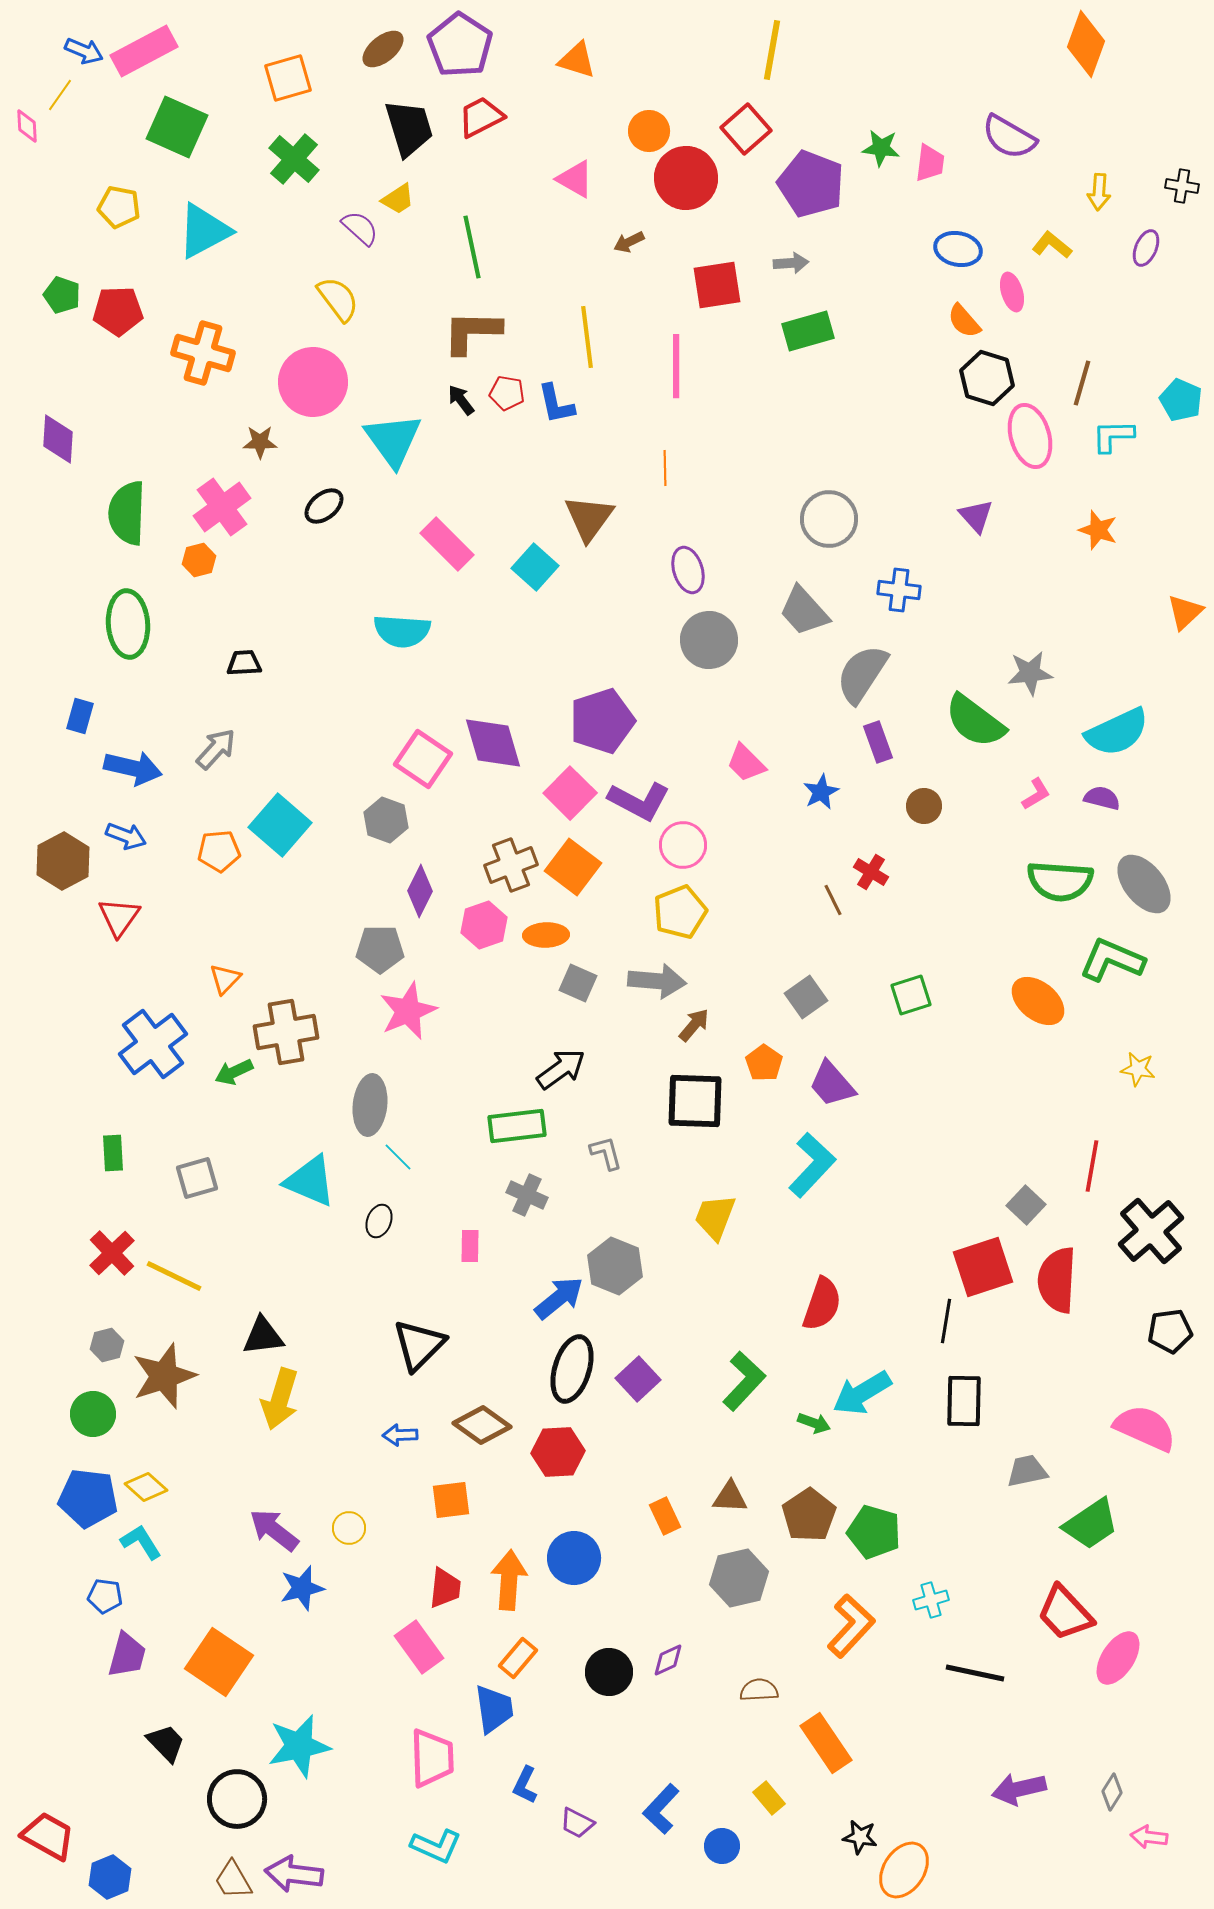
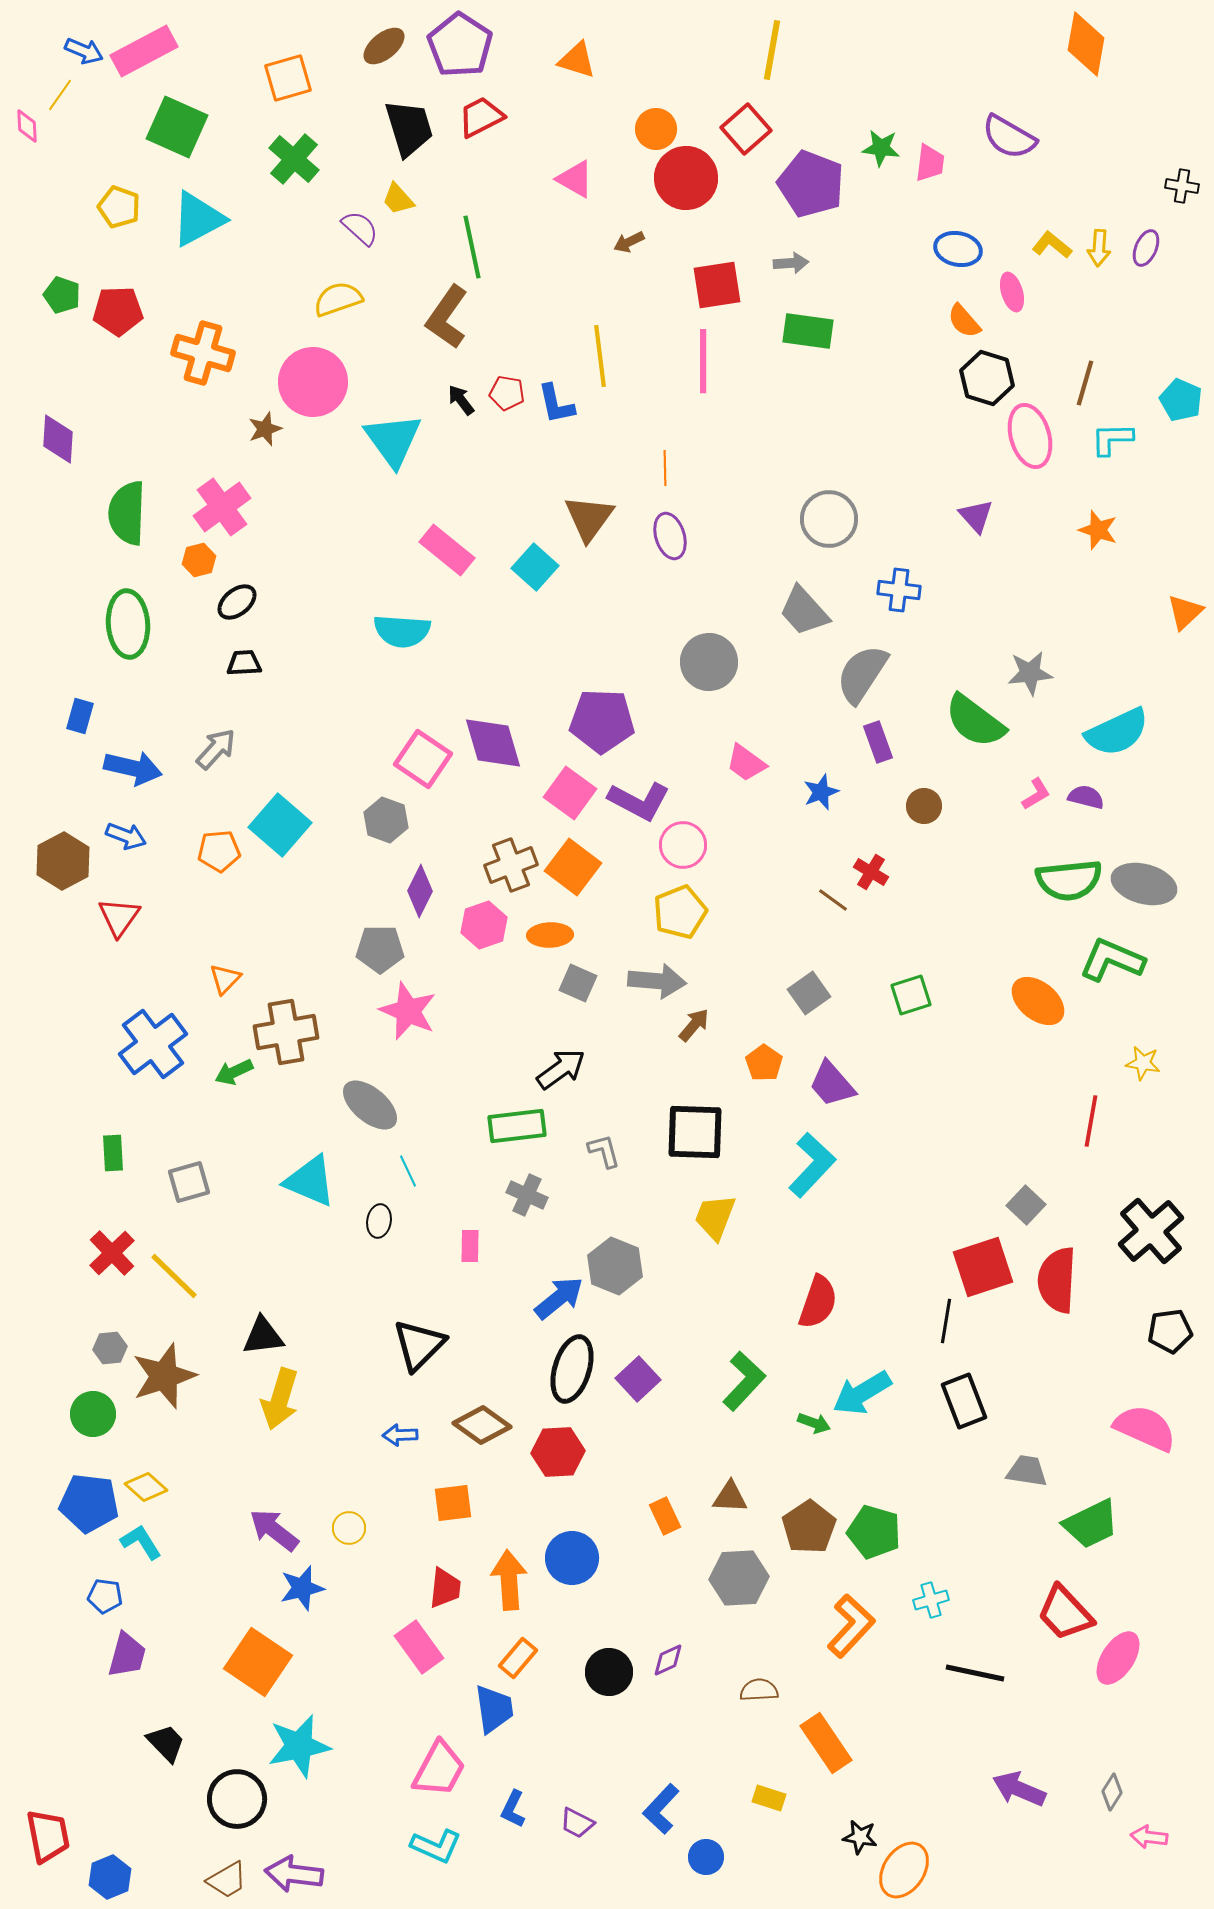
orange diamond at (1086, 44): rotated 10 degrees counterclockwise
brown ellipse at (383, 49): moved 1 px right, 3 px up
orange circle at (649, 131): moved 7 px right, 2 px up
yellow arrow at (1099, 192): moved 56 px down
yellow trapezoid at (398, 199): rotated 81 degrees clockwise
yellow pentagon at (119, 207): rotated 9 degrees clockwise
cyan triangle at (204, 231): moved 6 px left, 12 px up
yellow semicircle at (338, 299): rotated 72 degrees counterclockwise
green rectangle at (808, 331): rotated 24 degrees clockwise
brown L-shape at (472, 332): moved 25 px left, 15 px up; rotated 56 degrees counterclockwise
yellow line at (587, 337): moved 13 px right, 19 px down
pink line at (676, 366): moved 27 px right, 5 px up
brown line at (1082, 383): moved 3 px right
cyan L-shape at (1113, 436): moved 1 px left, 3 px down
brown star at (260, 442): moved 5 px right, 13 px up; rotated 20 degrees counterclockwise
black ellipse at (324, 506): moved 87 px left, 96 px down
pink rectangle at (447, 544): moved 6 px down; rotated 6 degrees counterclockwise
purple ellipse at (688, 570): moved 18 px left, 34 px up
gray circle at (709, 640): moved 22 px down
purple pentagon at (602, 721): rotated 20 degrees clockwise
pink trapezoid at (746, 763): rotated 9 degrees counterclockwise
blue star at (821, 792): rotated 6 degrees clockwise
pink square at (570, 793): rotated 9 degrees counterclockwise
purple semicircle at (1102, 798): moved 16 px left, 1 px up
green semicircle at (1060, 881): moved 9 px right, 1 px up; rotated 10 degrees counterclockwise
gray ellipse at (1144, 884): rotated 36 degrees counterclockwise
brown line at (833, 900): rotated 28 degrees counterclockwise
orange ellipse at (546, 935): moved 4 px right
gray square at (806, 997): moved 3 px right, 4 px up
pink star at (408, 1011): rotated 26 degrees counterclockwise
yellow star at (1138, 1069): moved 5 px right, 6 px up
black square at (695, 1101): moved 31 px down
gray ellipse at (370, 1105): rotated 56 degrees counterclockwise
gray L-shape at (606, 1153): moved 2 px left, 2 px up
cyan line at (398, 1157): moved 10 px right, 14 px down; rotated 20 degrees clockwise
red line at (1092, 1166): moved 1 px left, 45 px up
gray square at (197, 1178): moved 8 px left, 4 px down
black ellipse at (379, 1221): rotated 12 degrees counterclockwise
yellow line at (174, 1276): rotated 18 degrees clockwise
red semicircle at (822, 1304): moved 4 px left, 2 px up
gray hexagon at (107, 1345): moved 3 px right, 3 px down; rotated 8 degrees clockwise
black rectangle at (964, 1401): rotated 22 degrees counterclockwise
gray trapezoid at (1027, 1471): rotated 21 degrees clockwise
blue pentagon at (88, 1498): moved 1 px right, 5 px down
orange square at (451, 1500): moved 2 px right, 3 px down
brown pentagon at (809, 1515): moved 12 px down
green trapezoid at (1091, 1524): rotated 8 degrees clockwise
blue circle at (574, 1558): moved 2 px left
gray hexagon at (739, 1578): rotated 10 degrees clockwise
orange arrow at (509, 1580): rotated 8 degrees counterclockwise
orange square at (219, 1662): moved 39 px right
pink trapezoid at (432, 1758): moved 7 px right, 11 px down; rotated 30 degrees clockwise
blue L-shape at (525, 1785): moved 12 px left, 24 px down
purple arrow at (1019, 1789): rotated 36 degrees clockwise
yellow rectangle at (769, 1798): rotated 32 degrees counterclockwise
red trapezoid at (48, 1836): rotated 50 degrees clockwise
blue circle at (722, 1846): moved 16 px left, 11 px down
brown trapezoid at (233, 1880): moved 6 px left; rotated 90 degrees counterclockwise
